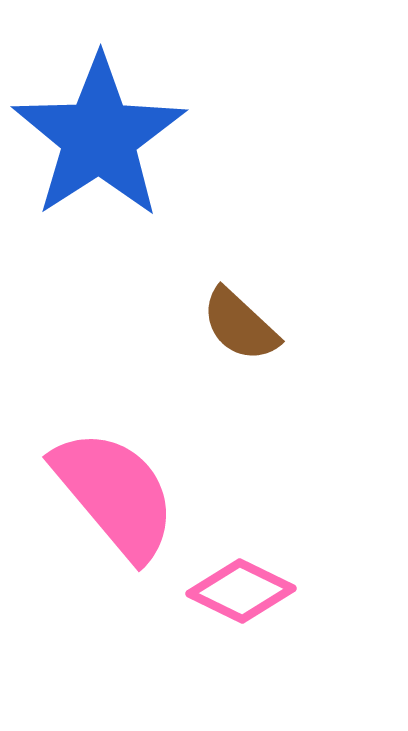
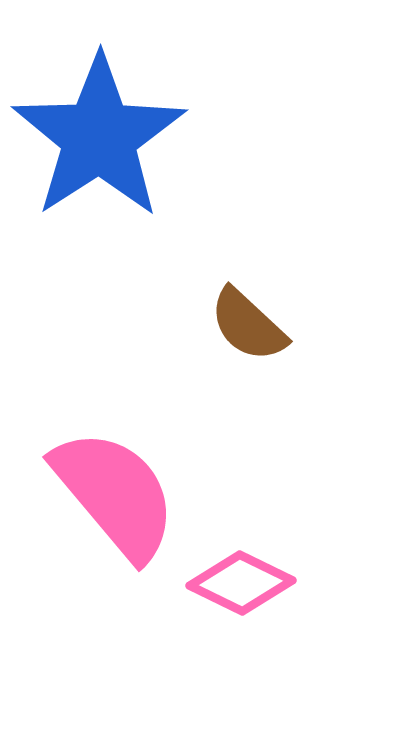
brown semicircle: moved 8 px right
pink diamond: moved 8 px up
